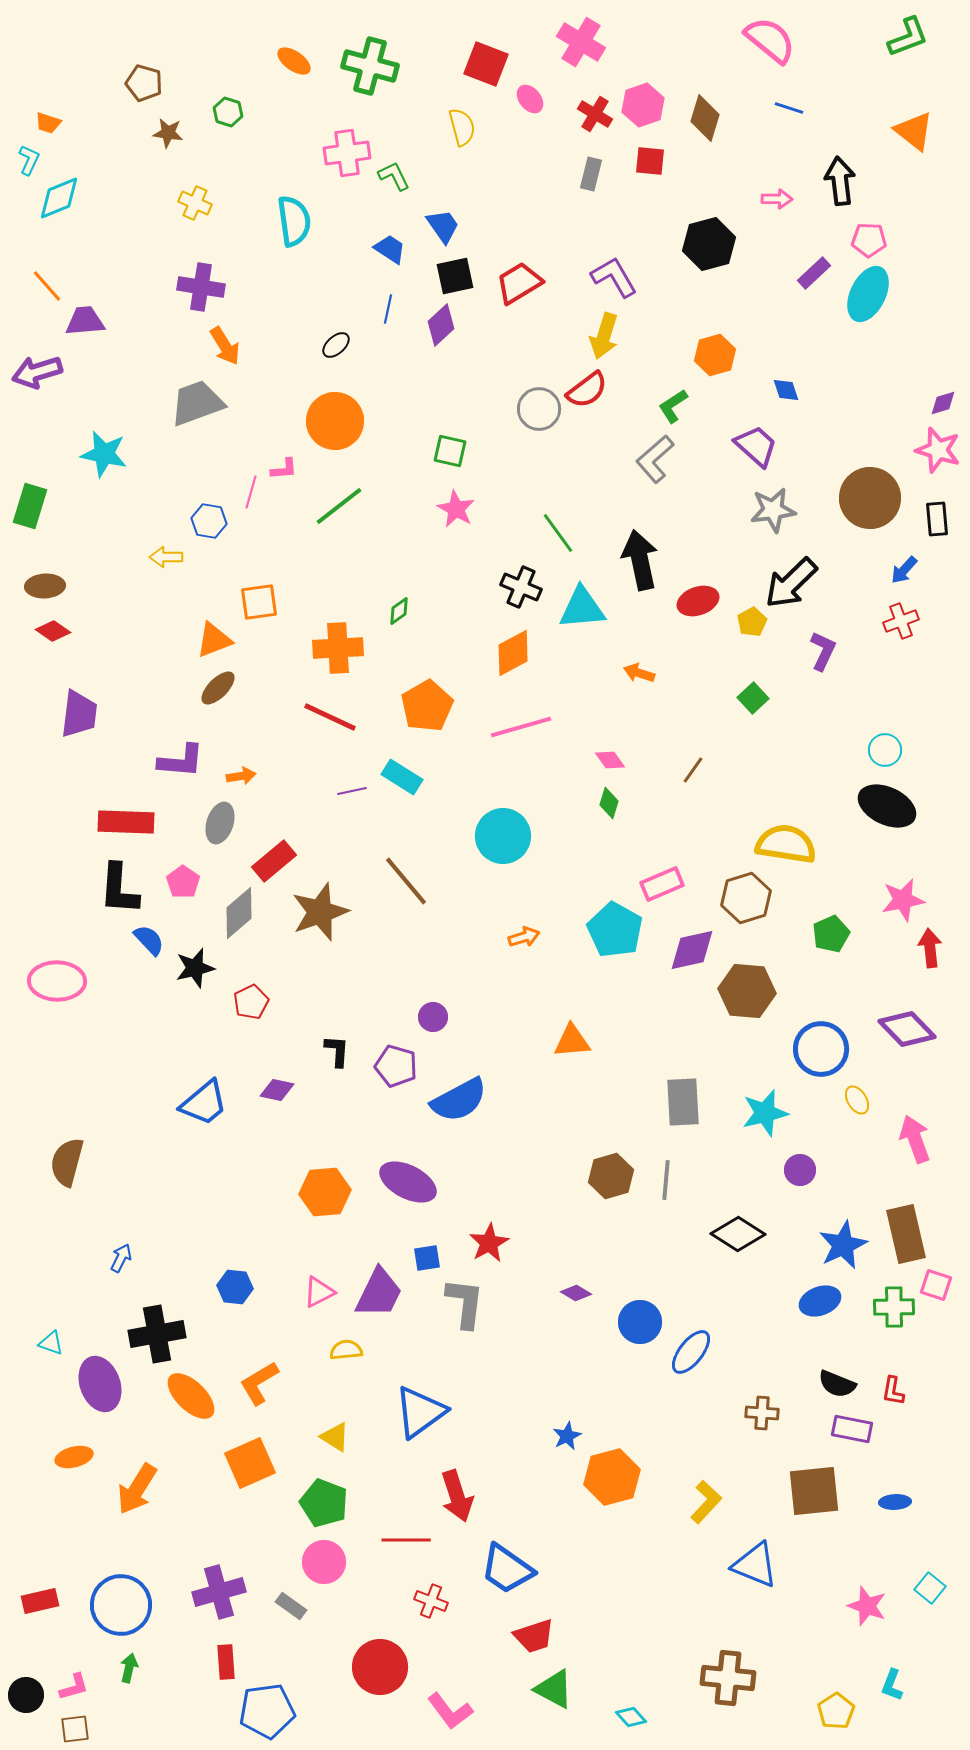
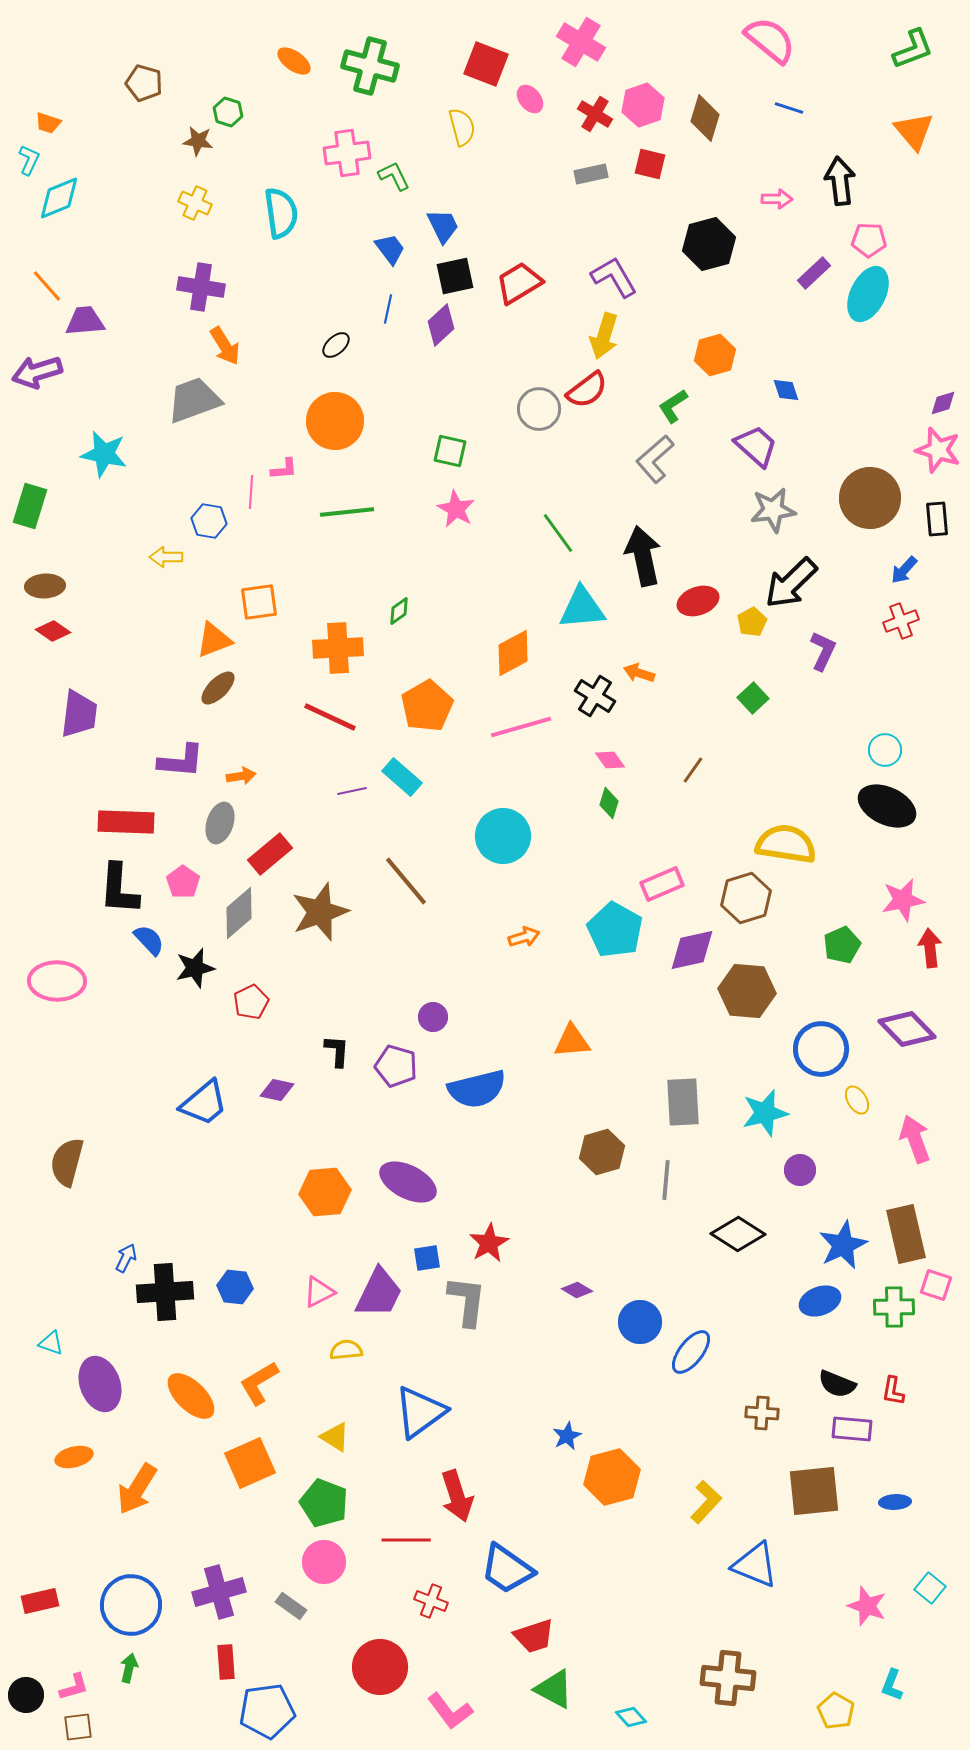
green L-shape at (908, 37): moved 5 px right, 12 px down
orange triangle at (914, 131): rotated 12 degrees clockwise
brown star at (168, 133): moved 30 px right, 8 px down
red square at (650, 161): moved 3 px down; rotated 8 degrees clockwise
gray rectangle at (591, 174): rotated 64 degrees clockwise
cyan semicircle at (294, 221): moved 13 px left, 8 px up
blue trapezoid at (443, 226): rotated 9 degrees clockwise
blue trapezoid at (390, 249): rotated 20 degrees clockwise
gray trapezoid at (197, 403): moved 3 px left, 3 px up
pink line at (251, 492): rotated 12 degrees counterclockwise
green line at (339, 506): moved 8 px right, 6 px down; rotated 32 degrees clockwise
black arrow at (640, 560): moved 3 px right, 4 px up
black cross at (521, 587): moved 74 px right, 109 px down; rotated 9 degrees clockwise
cyan rectangle at (402, 777): rotated 9 degrees clockwise
red rectangle at (274, 861): moved 4 px left, 7 px up
green pentagon at (831, 934): moved 11 px right, 11 px down
blue semicircle at (459, 1100): moved 18 px right, 11 px up; rotated 14 degrees clockwise
brown hexagon at (611, 1176): moved 9 px left, 24 px up
blue arrow at (121, 1258): moved 5 px right
purple diamond at (576, 1293): moved 1 px right, 3 px up
gray L-shape at (465, 1303): moved 2 px right, 2 px up
black cross at (157, 1334): moved 8 px right, 42 px up; rotated 6 degrees clockwise
purple rectangle at (852, 1429): rotated 6 degrees counterclockwise
blue circle at (121, 1605): moved 10 px right
yellow pentagon at (836, 1711): rotated 9 degrees counterclockwise
brown square at (75, 1729): moved 3 px right, 2 px up
